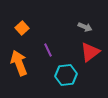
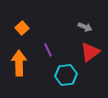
orange arrow: rotated 20 degrees clockwise
